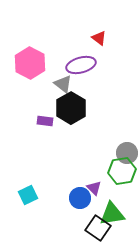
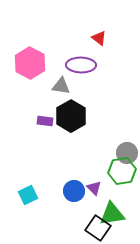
purple ellipse: rotated 16 degrees clockwise
gray triangle: moved 2 px left, 2 px down; rotated 30 degrees counterclockwise
black hexagon: moved 8 px down
blue circle: moved 6 px left, 7 px up
